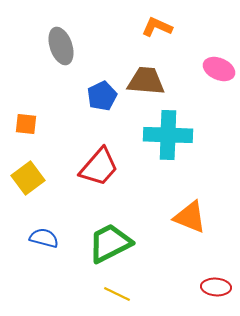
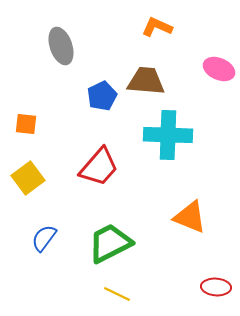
blue semicircle: rotated 68 degrees counterclockwise
